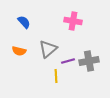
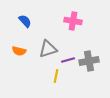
blue semicircle: moved 1 px right, 1 px up
gray triangle: rotated 24 degrees clockwise
purple line: moved 1 px up
yellow line: rotated 16 degrees clockwise
